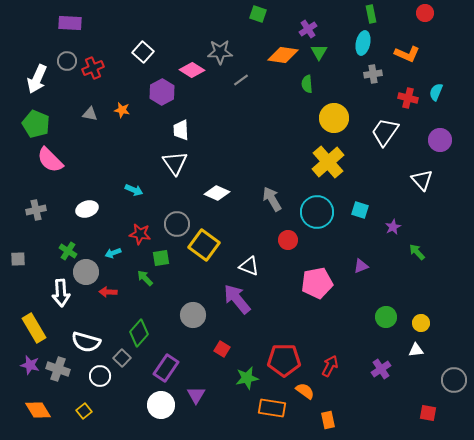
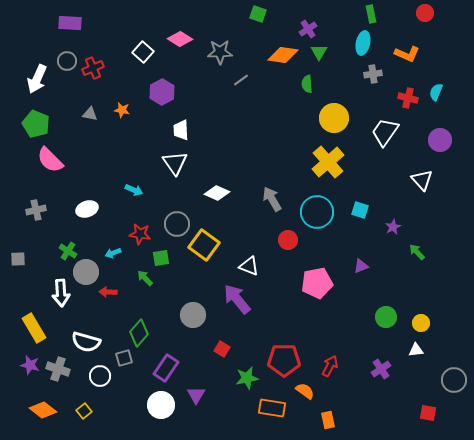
pink diamond at (192, 70): moved 12 px left, 31 px up
gray square at (122, 358): moved 2 px right; rotated 30 degrees clockwise
orange diamond at (38, 410): moved 5 px right; rotated 20 degrees counterclockwise
